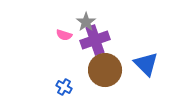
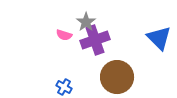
blue triangle: moved 13 px right, 26 px up
brown circle: moved 12 px right, 7 px down
